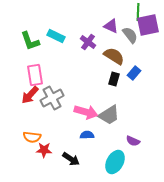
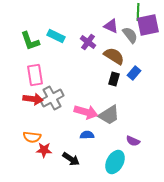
red arrow: moved 3 px right, 4 px down; rotated 126 degrees counterclockwise
